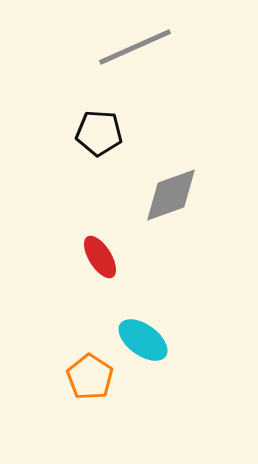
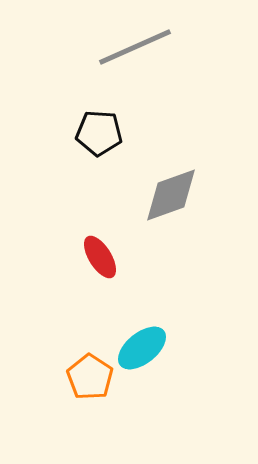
cyan ellipse: moved 1 px left, 8 px down; rotated 75 degrees counterclockwise
